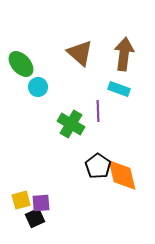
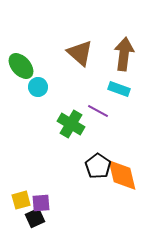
green ellipse: moved 2 px down
purple line: rotated 60 degrees counterclockwise
